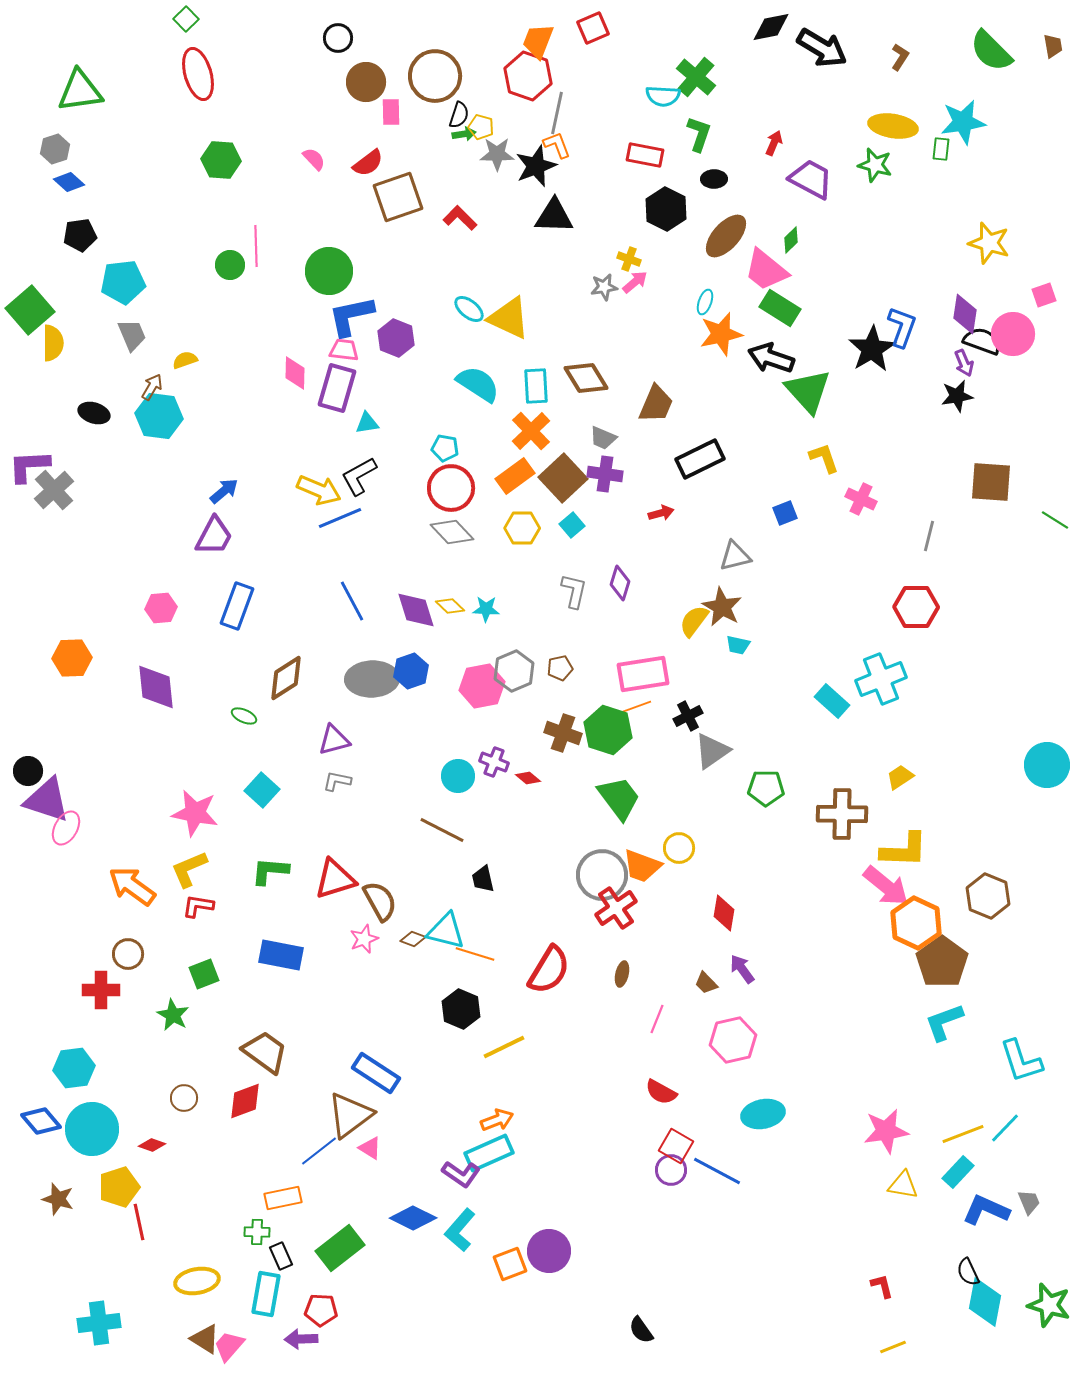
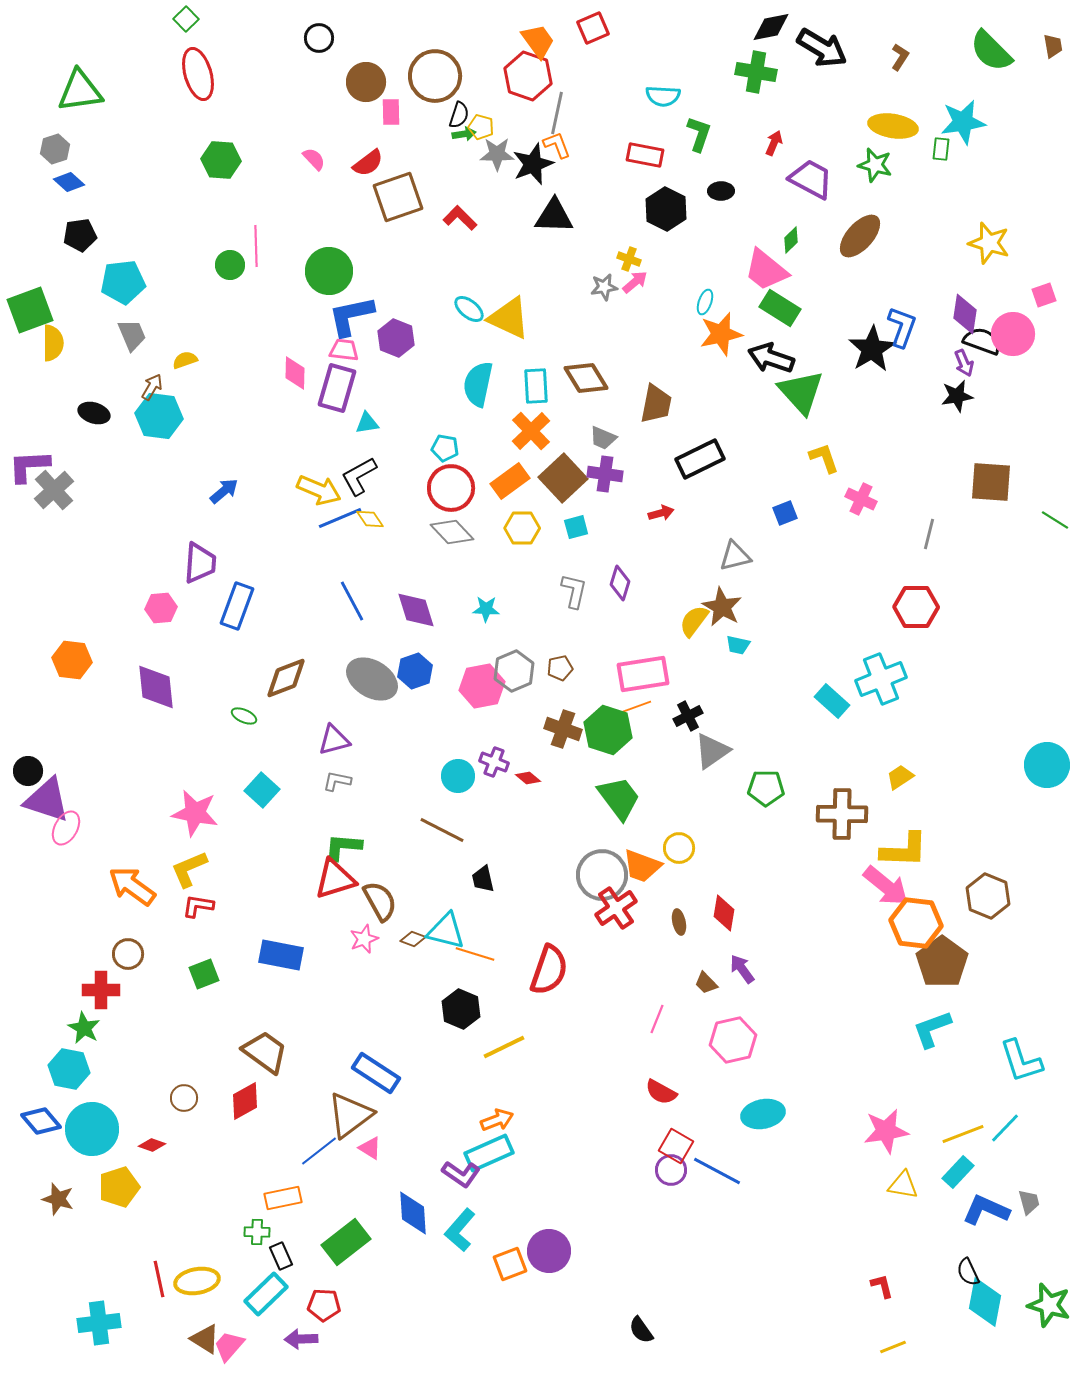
black circle at (338, 38): moved 19 px left
orange trapezoid at (538, 41): rotated 123 degrees clockwise
green cross at (696, 77): moved 60 px right, 5 px up; rotated 30 degrees counterclockwise
black star at (536, 166): moved 3 px left, 2 px up
black ellipse at (714, 179): moved 7 px right, 12 px down
brown ellipse at (726, 236): moved 134 px right
green square at (30, 310): rotated 21 degrees clockwise
cyan semicircle at (478, 384): rotated 111 degrees counterclockwise
green triangle at (808, 391): moved 7 px left, 1 px down
brown trapezoid at (656, 404): rotated 12 degrees counterclockwise
orange rectangle at (515, 476): moved 5 px left, 5 px down
cyan square at (572, 525): moved 4 px right, 2 px down; rotated 25 degrees clockwise
purple trapezoid at (214, 536): moved 14 px left, 27 px down; rotated 24 degrees counterclockwise
gray line at (929, 536): moved 2 px up
yellow diamond at (450, 606): moved 80 px left, 87 px up; rotated 12 degrees clockwise
orange hexagon at (72, 658): moved 2 px down; rotated 9 degrees clockwise
blue hexagon at (411, 671): moved 4 px right
brown diamond at (286, 678): rotated 12 degrees clockwise
gray ellipse at (372, 679): rotated 33 degrees clockwise
brown cross at (563, 733): moved 4 px up
green L-shape at (270, 871): moved 73 px right, 24 px up
orange hexagon at (916, 923): rotated 18 degrees counterclockwise
red semicircle at (549, 970): rotated 12 degrees counterclockwise
brown ellipse at (622, 974): moved 57 px right, 52 px up; rotated 25 degrees counterclockwise
green star at (173, 1015): moved 89 px left, 13 px down
cyan L-shape at (944, 1022): moved 12 px left, 7 px down
cyan hexagon at (74, 1068): moved 5 px left, 1 px down; rotated 18 degrees clockwise
red diamond at (245, 1101): rotated 9 degrees counterclockwise
gray trapezoid at (1029, 1202): rotated 8 degrees clockwise
blue diamond at (413, 1218): moved 5 px up; rotated 60 degrees clockwise
red line at (139, 1222): moved 20 px right, 57 px down
green rectangle at (340, 1248): moved 6 px right, 6 px up
cyan rectangle at (266, 1294): rotated 36 degrees clockwise
red pentagon at (321, 1310): moved 3 px right, 5 px up
